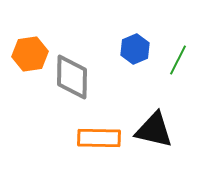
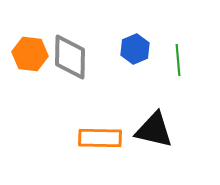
orange hexagon: rotated 16 degrees clockwise
green line: rotated 32 degrees counterclockwise
gray diamond: moved 2 px left, 20 px up
orange rectangle: moved 1 px right
